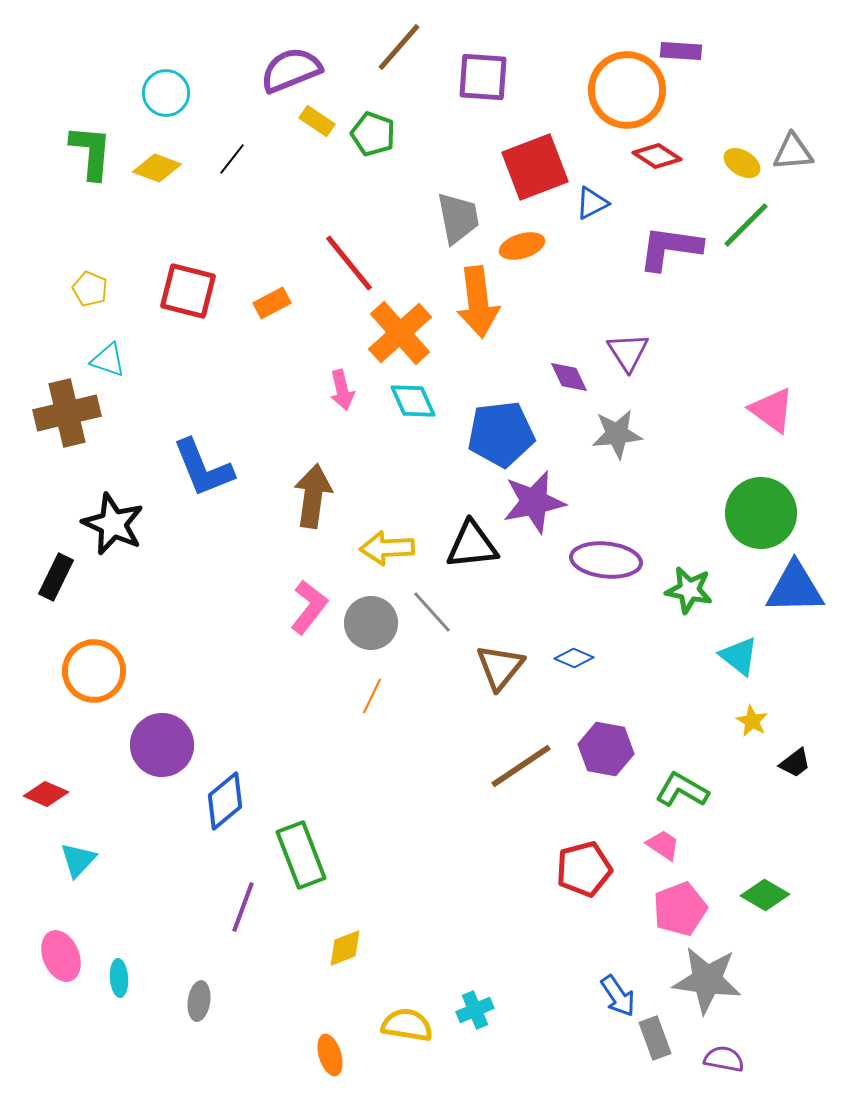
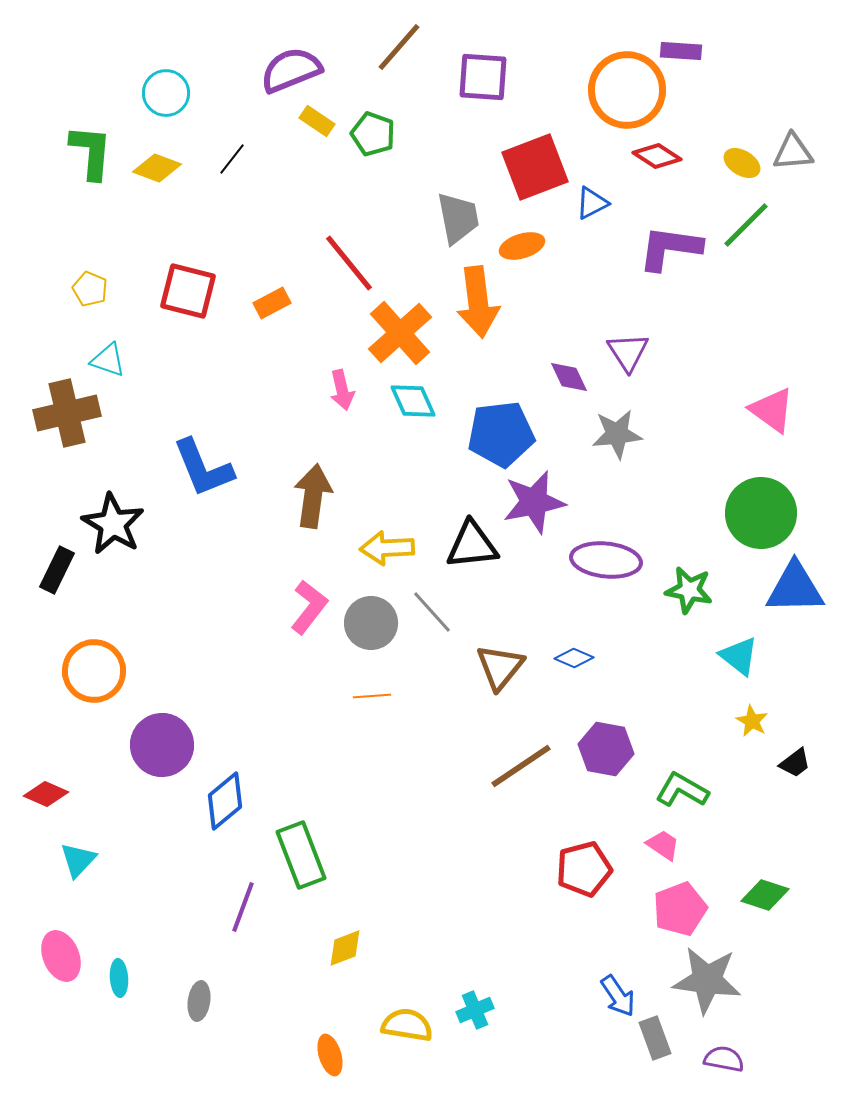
black star at (113, 524): rotated 6 degrees clockwise
black rectangle at (56, 577): moved 1 px right, 7 px up
orange line at (372, 696): rotated 60 degrees clockwise
green diamond at (765, 895): rotated 12 degrees counterclockwise
